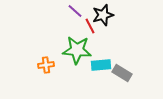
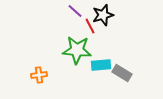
orange cross: moved 7 px left, 10 px down
